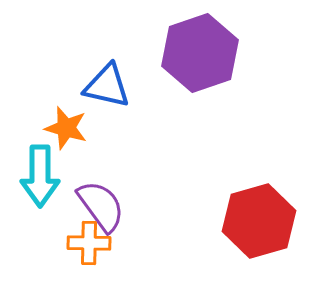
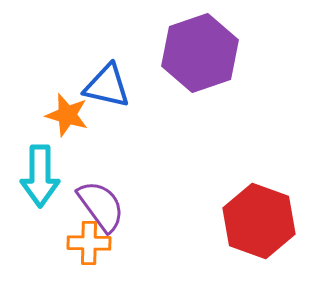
orange star: moved 1 px right, 13 px up
red hexagon: rotated 24 degrees counterclockwise
